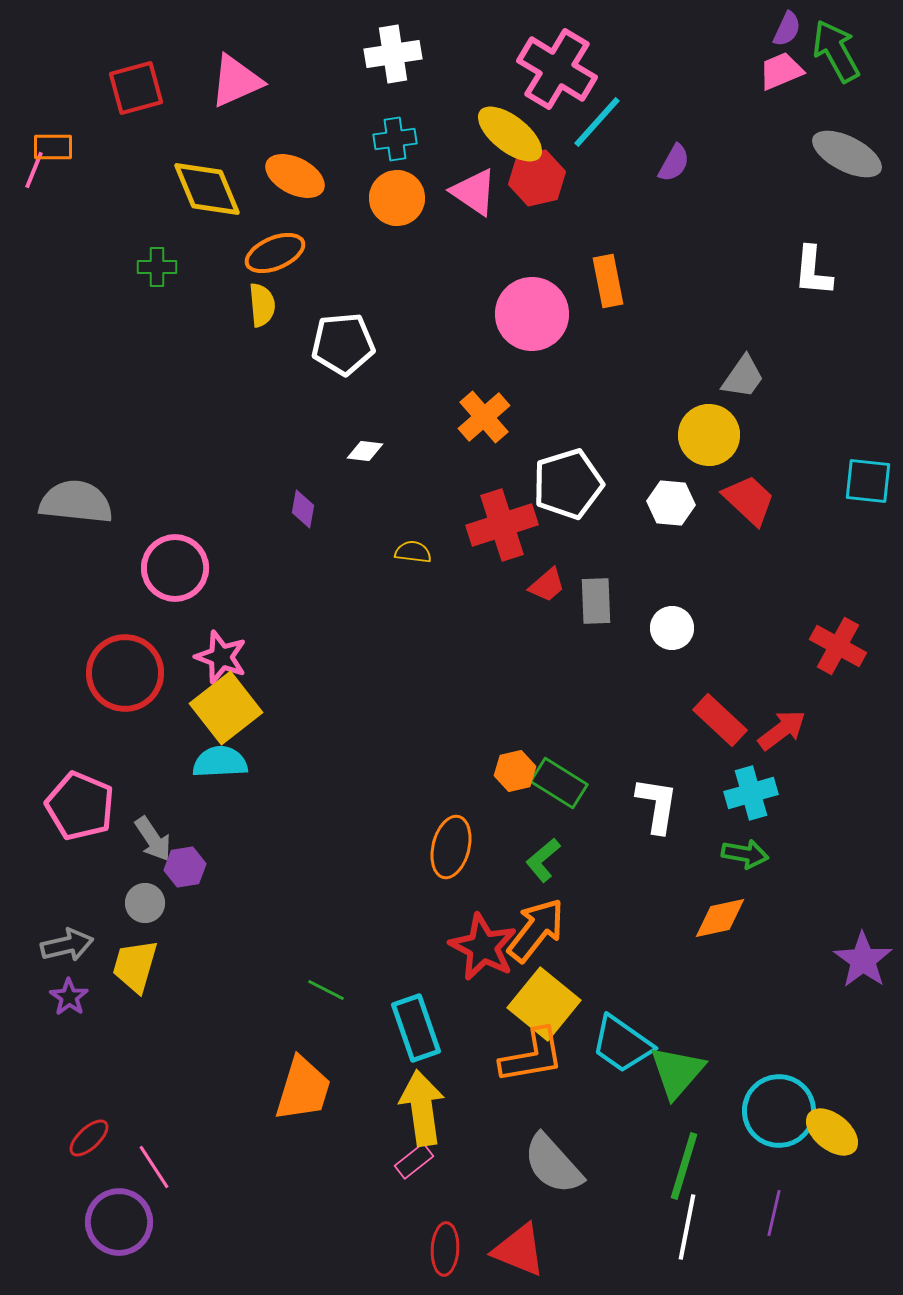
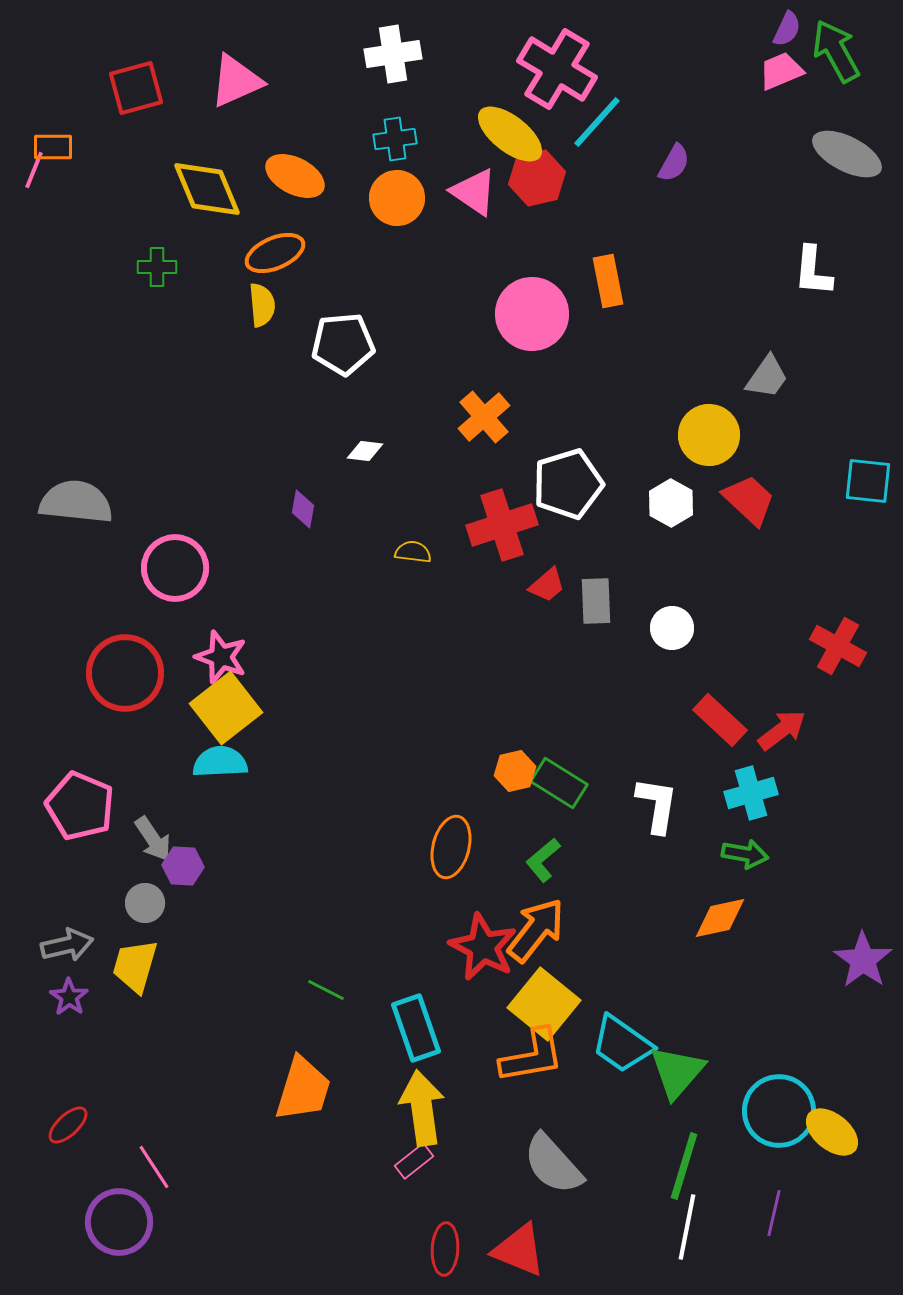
gray trapezoid at (743, 377): moved 24 px right
white hexagon at (671, 503): rotated 24 degrees clockwise
purple hexagon at (185, 867): moved 2 px left, 1 px up; rotated 12 degrees clockwise
red ellipse at (89, 1138): moved 21 px left, 13 px up
